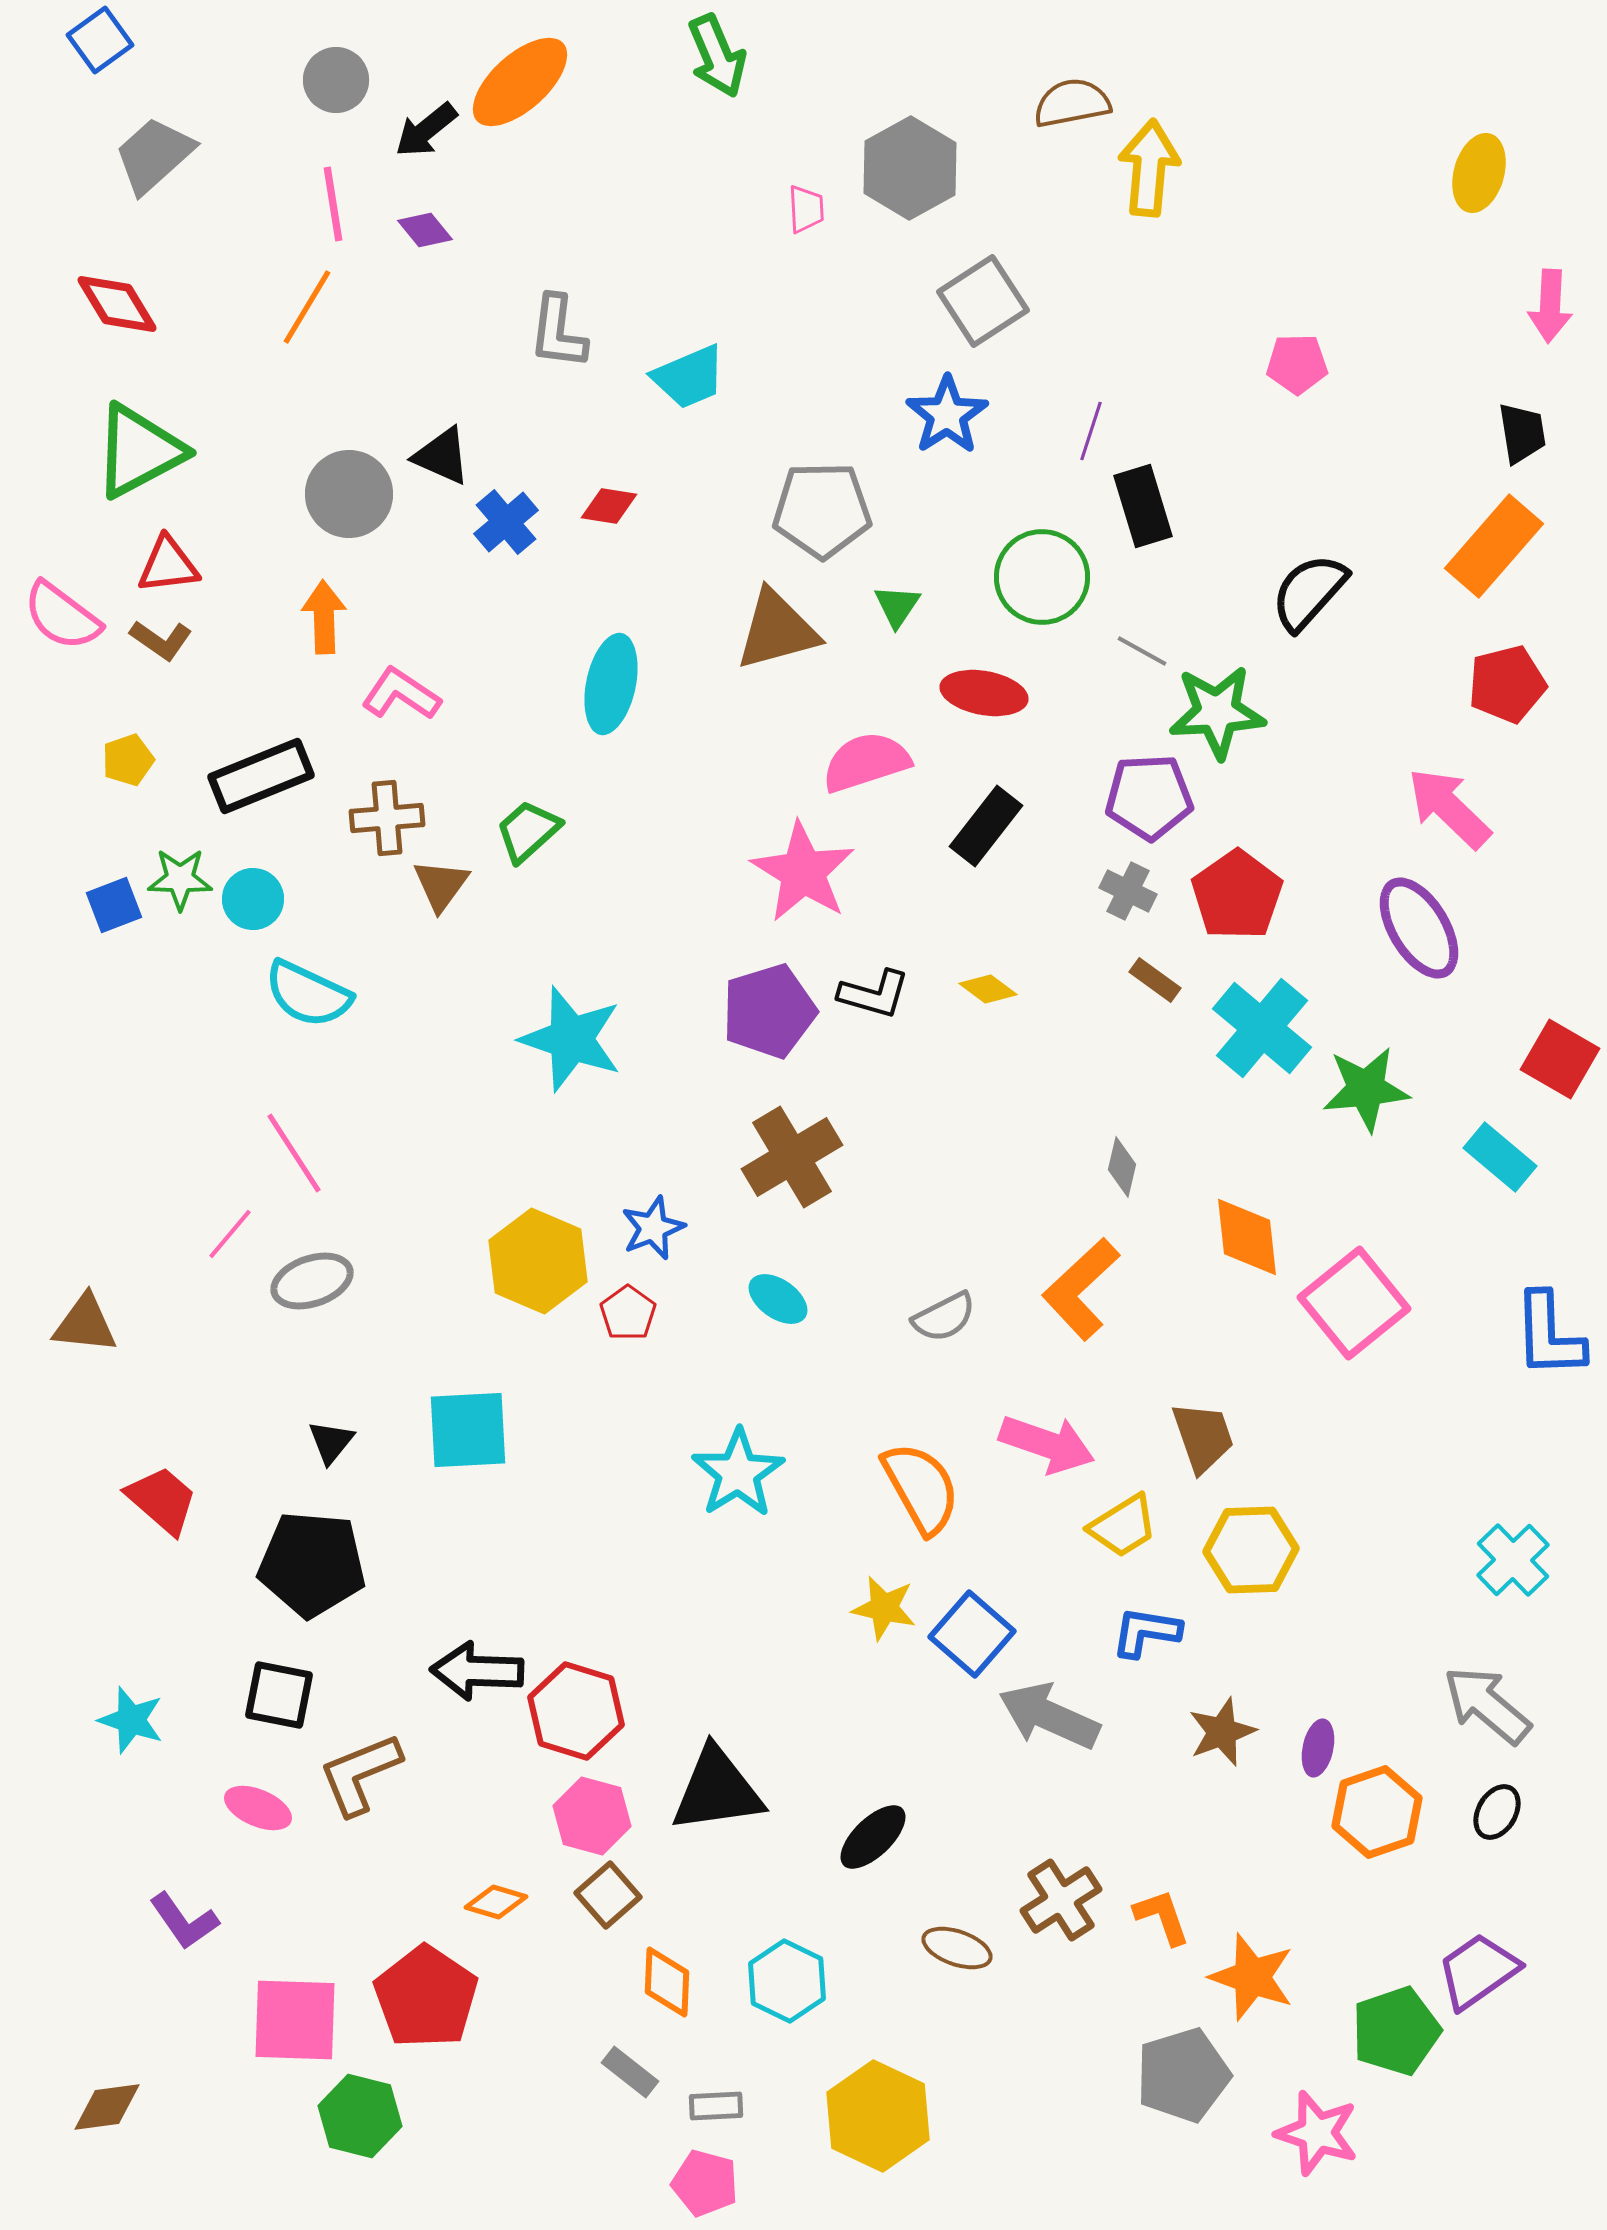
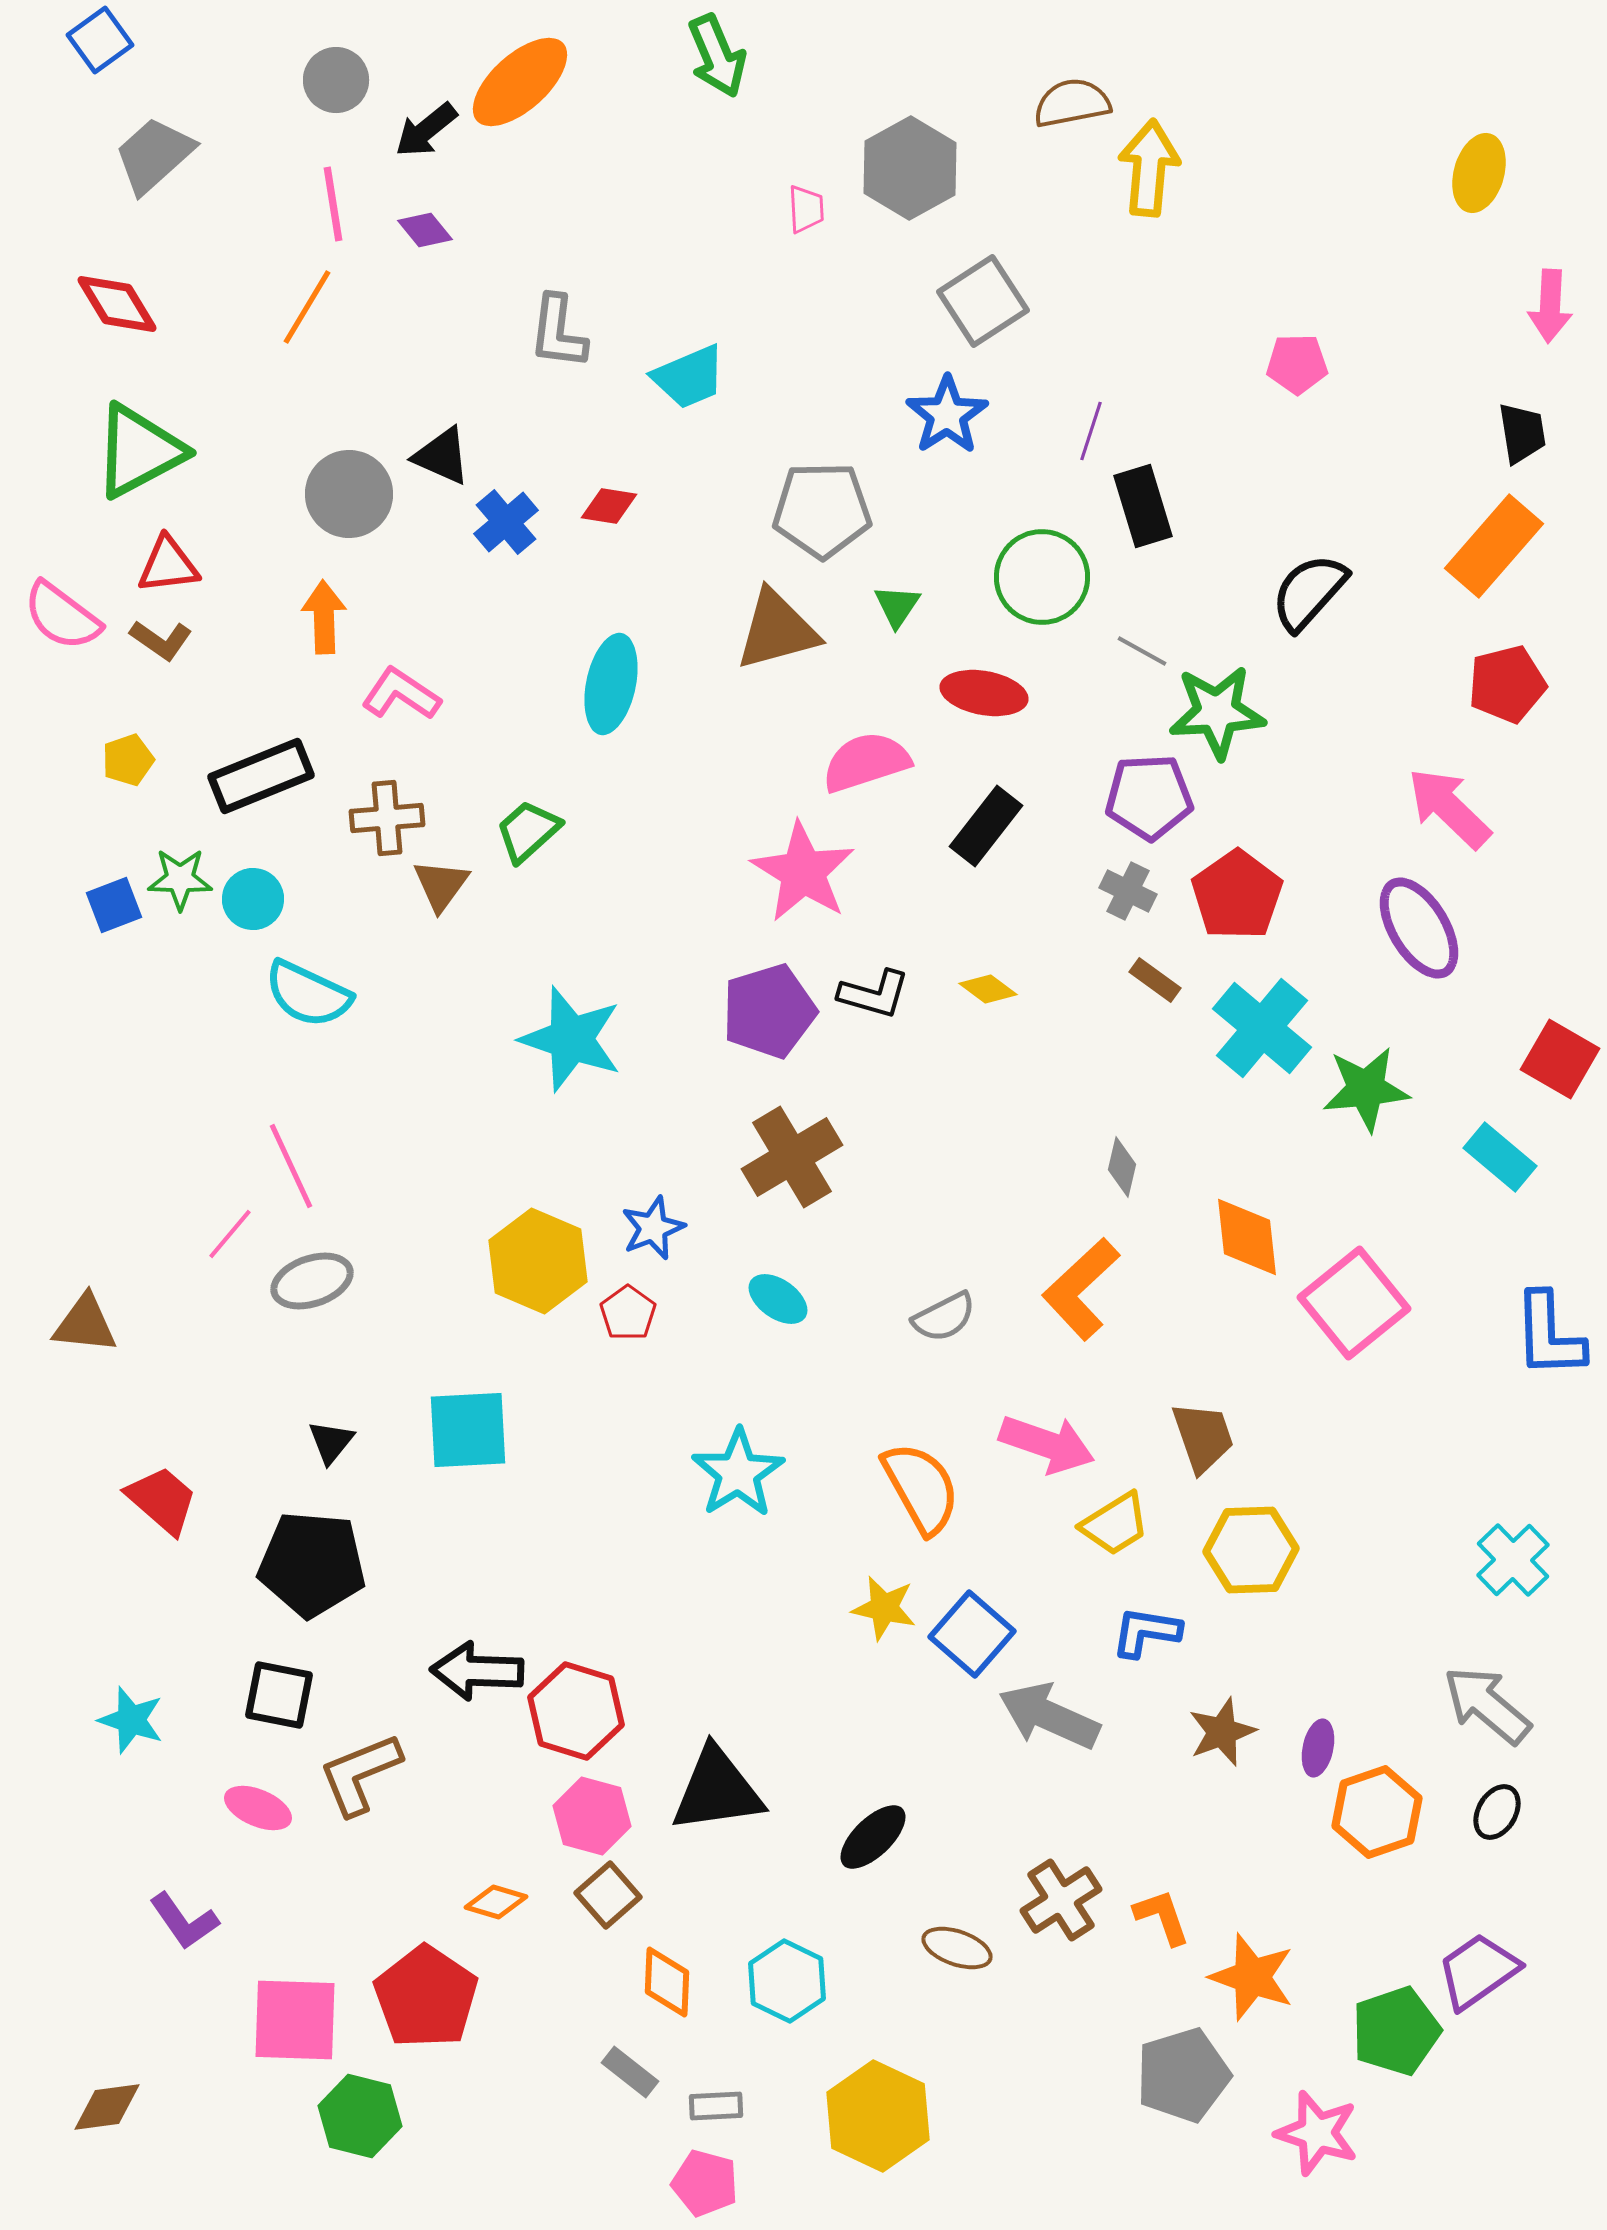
pink line at (294, 1153): moved 3 px left, 13 px down; rotated 8 degrees clockwise
yellow trapezoid at (1123, 1526): moved 8 px left, 2 px up
